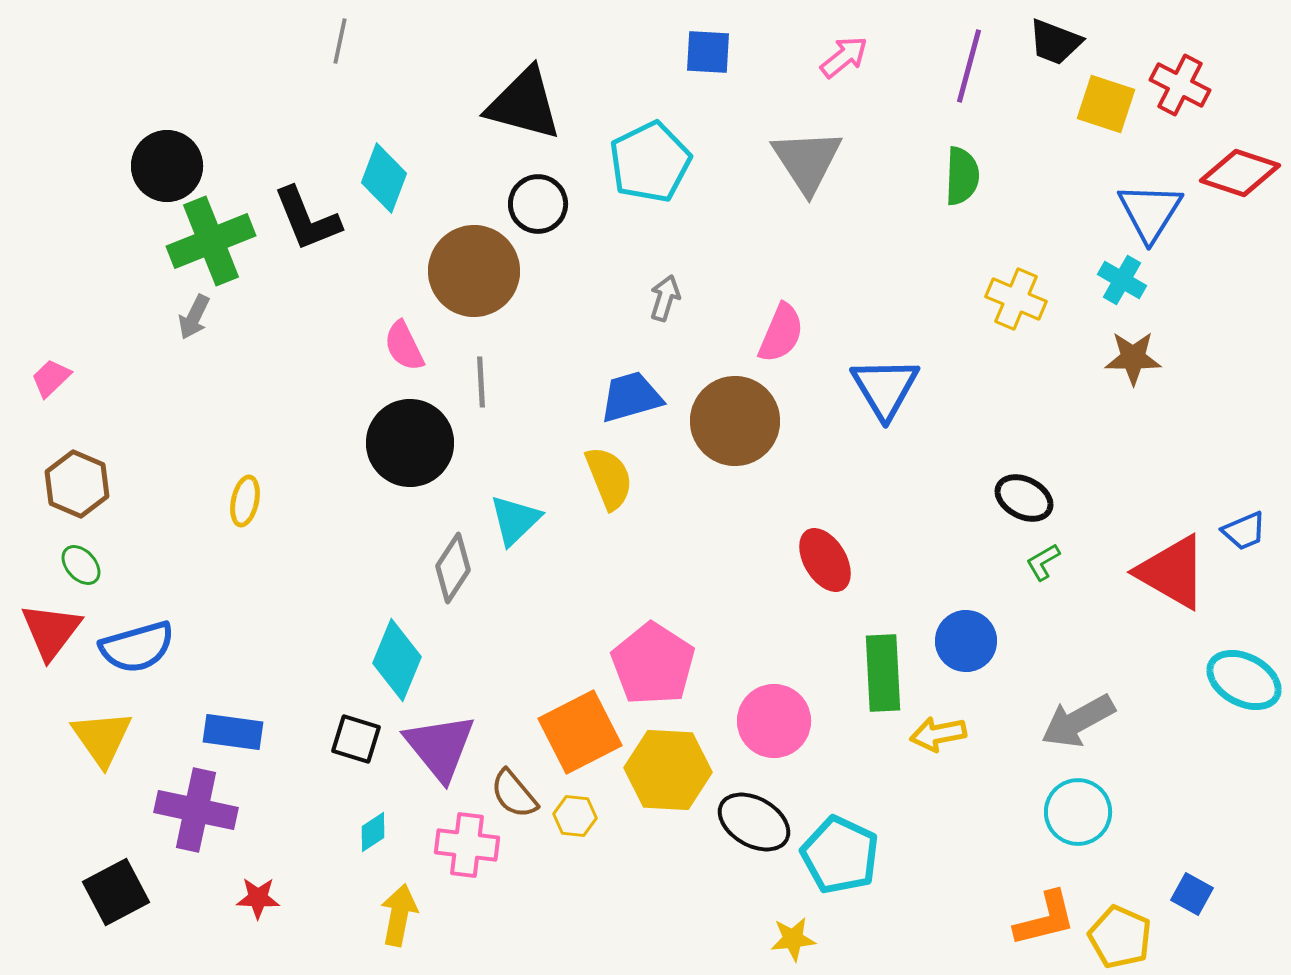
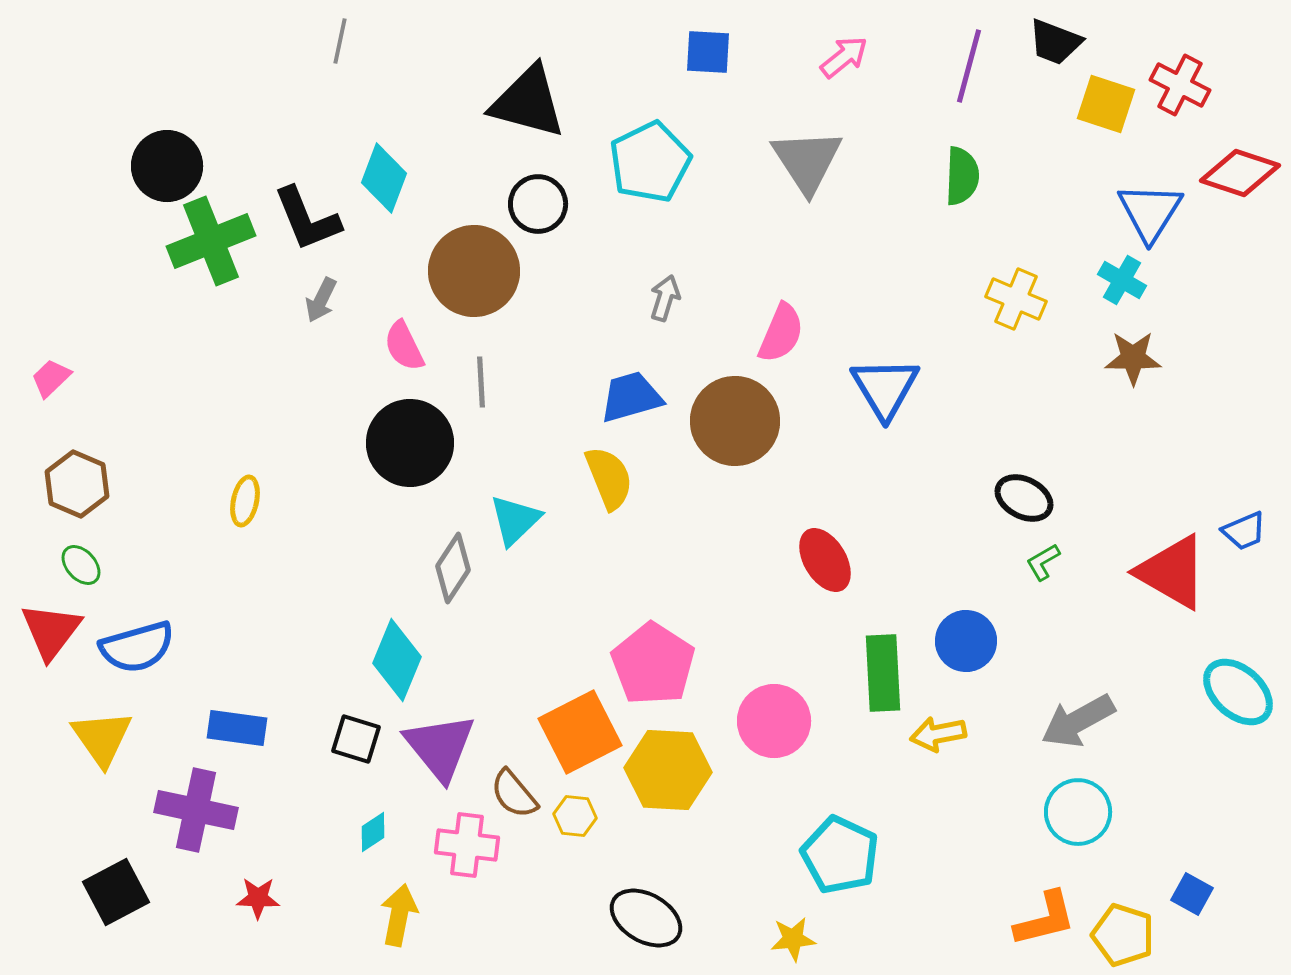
black triangle at (524, 104): moved 4 px right, 2 px up
gray arrow at (194, 317): moved 127 px right, 17 px up
cyan ellipse at (1244, 680): moved 6 px left, 12 px down; rotated 14 degrees clockwise
blue rectangle at (233, 732): moved 4 px right, 4 px up
black ellipse at (754, 822): moved 108 px left, 96 px down
yellow pentagon at (1120, 937): moved 3 px right, 2 px up; rotated 6 degrees counterclockwise
